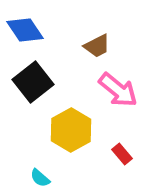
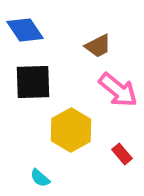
brown trapezoid: moved 1 px right
black square: rotated 36 degrees clockwise
